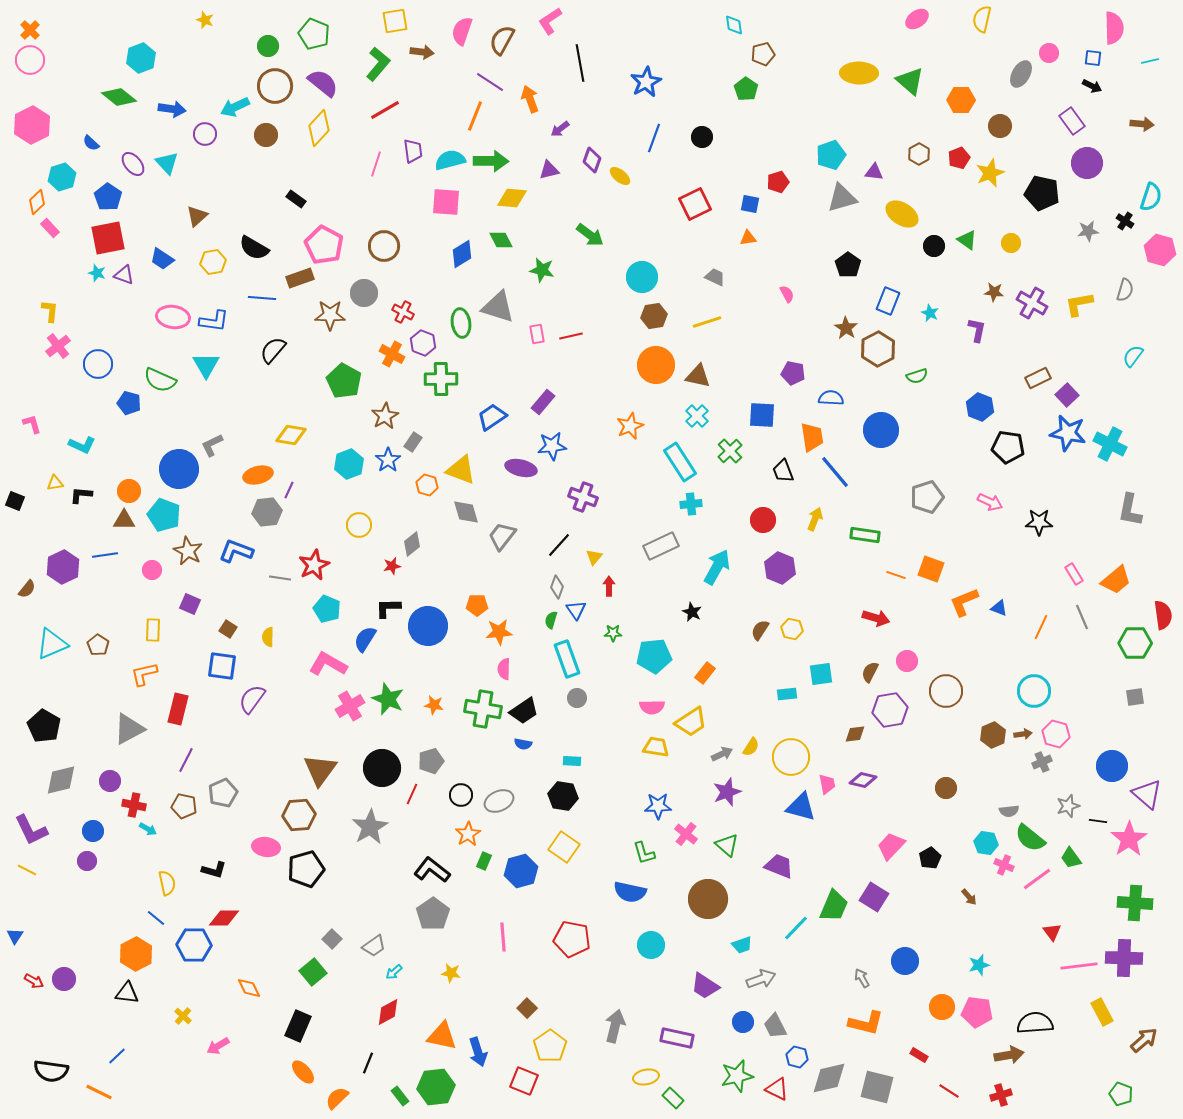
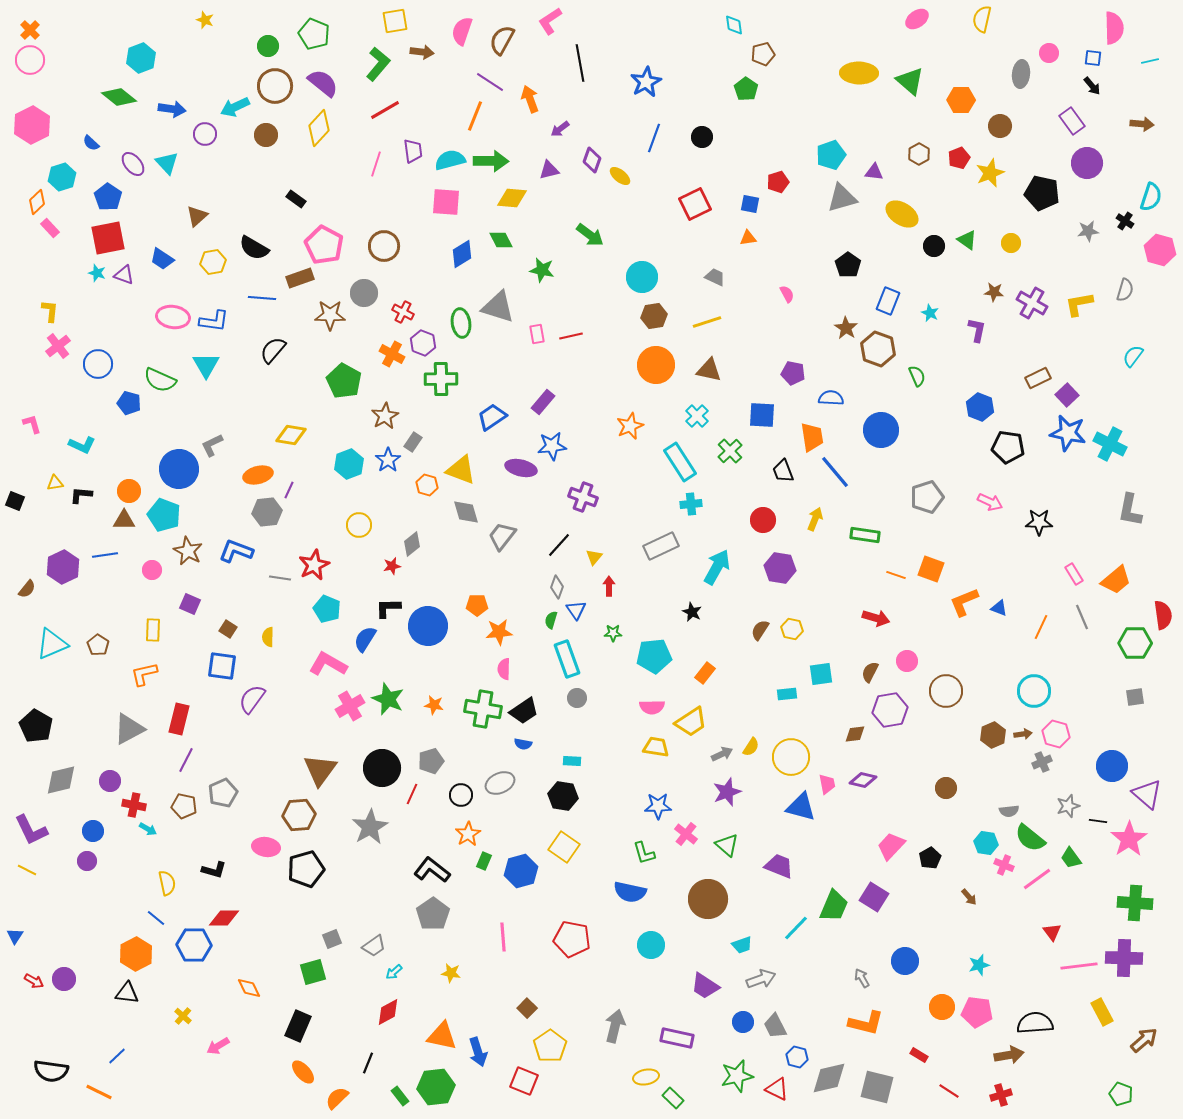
gray ellipse at (1021, 74): rotated 24 degrees counterclockwise
black arrow at (1092, 86): rotated 24 degrees clockwise
brown hexagon at (878, 349): rotated 12 degrees counterclockwise
brown triangle at (698, 376): moved 11 px right, 6 px up
green semicircle at (917, 376): rotated 95 degrees counterclockwise
purple hexagon at (780, 568): rotated 12 degrees counterclockwise
red rectangle at (178, 709): moved 1 px right, 10 px down
black pentagon at (44, 726): moved 8 px left
gray ellipse at (499, 801): moved 1 px right, 18 px up
gray square at (332, 939): rotated 24 degrees clockwise
green square at (313, 972): rotated 24 degrees clockwise
